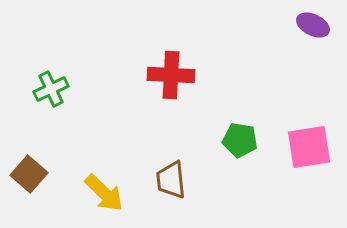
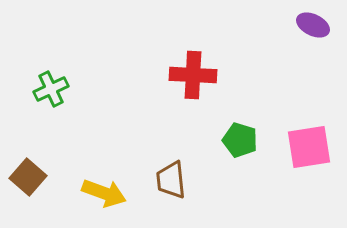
red cross: moved 22 px right
green pentagon: rotated 8 degrees clockwise
brown square: moved 1 px left, 3 px down
yellow arrow: rotated 24 degrees counterclockwise
